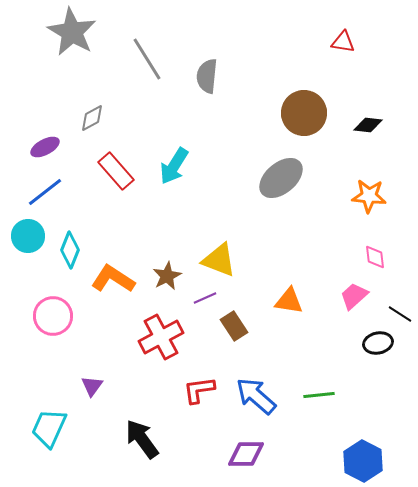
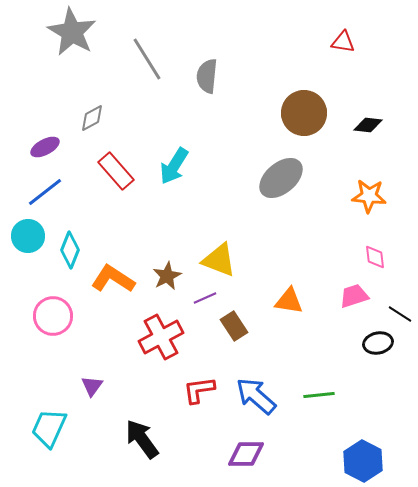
pink trapezoid: rotated 24 degrees clockwise
